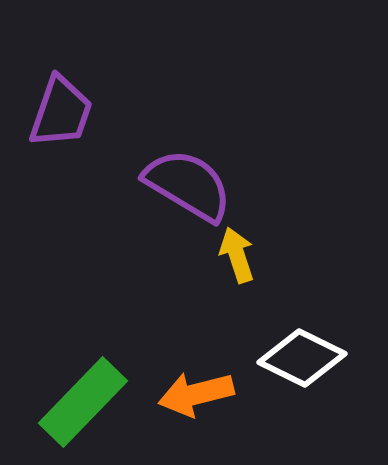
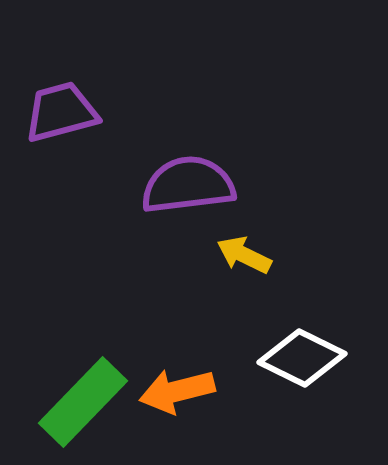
purple trapezoid: rotated 124 degrees counterclockwise
purple semicircle: rotated 38 degrees counterclockwise
yellow arrow: moved 7 px right; rotated 46 degrees counterclockwise
orange arrow: moved 19 px left, 3 px up
